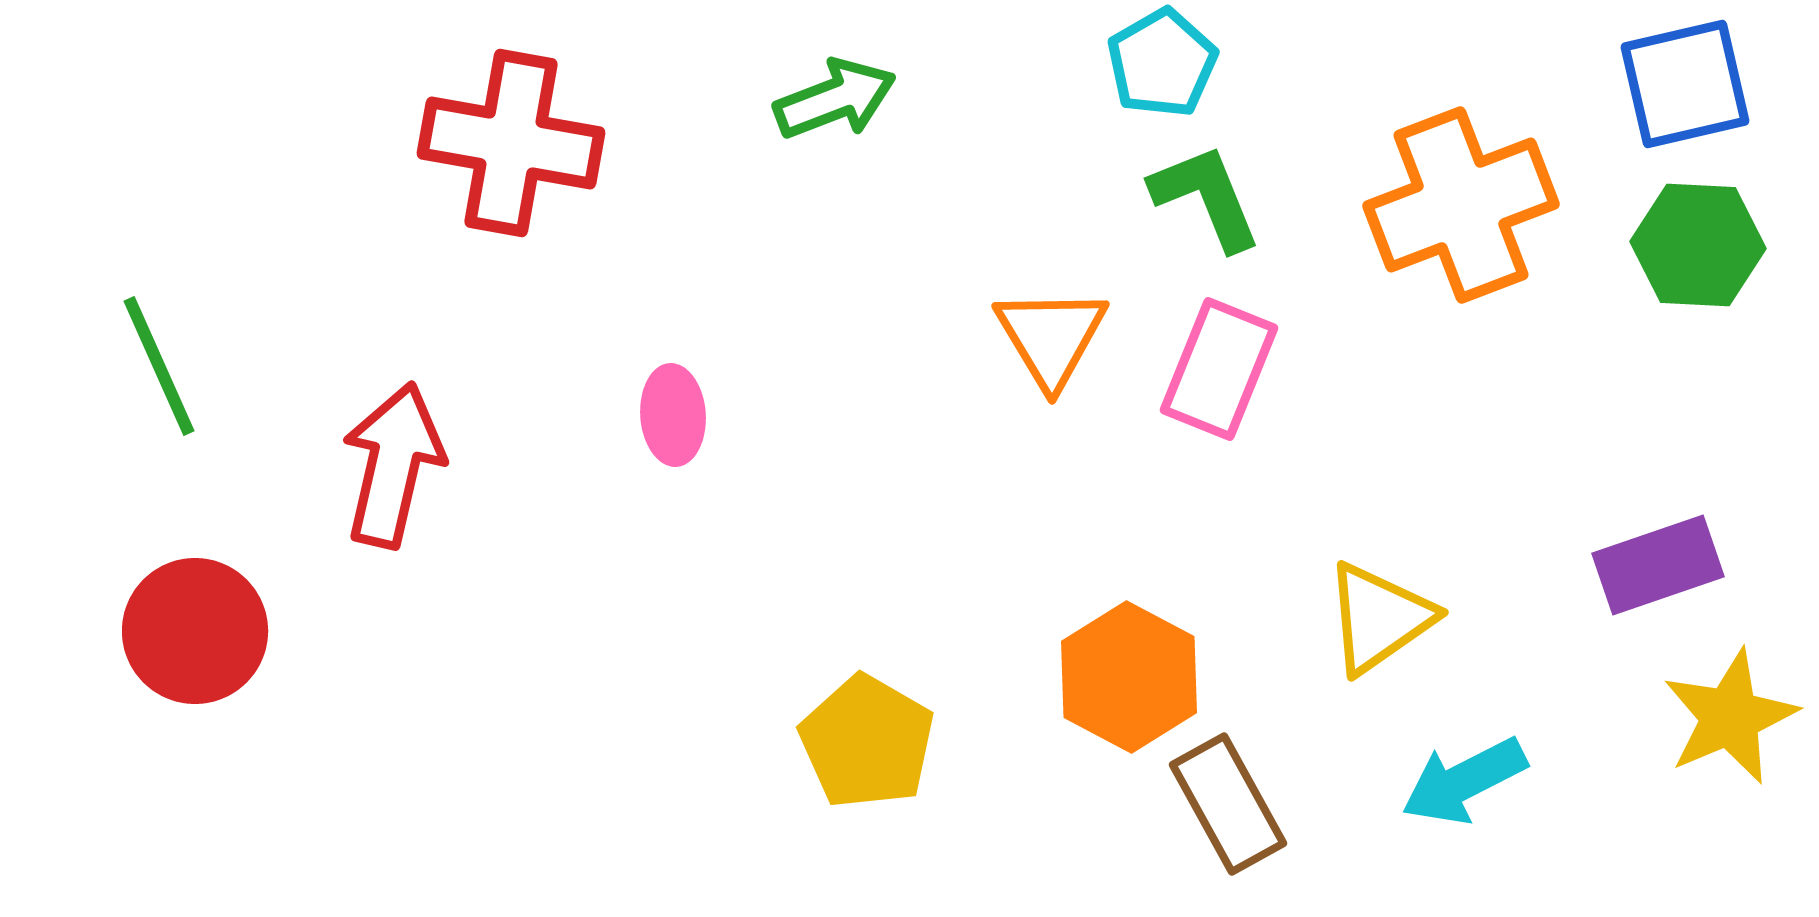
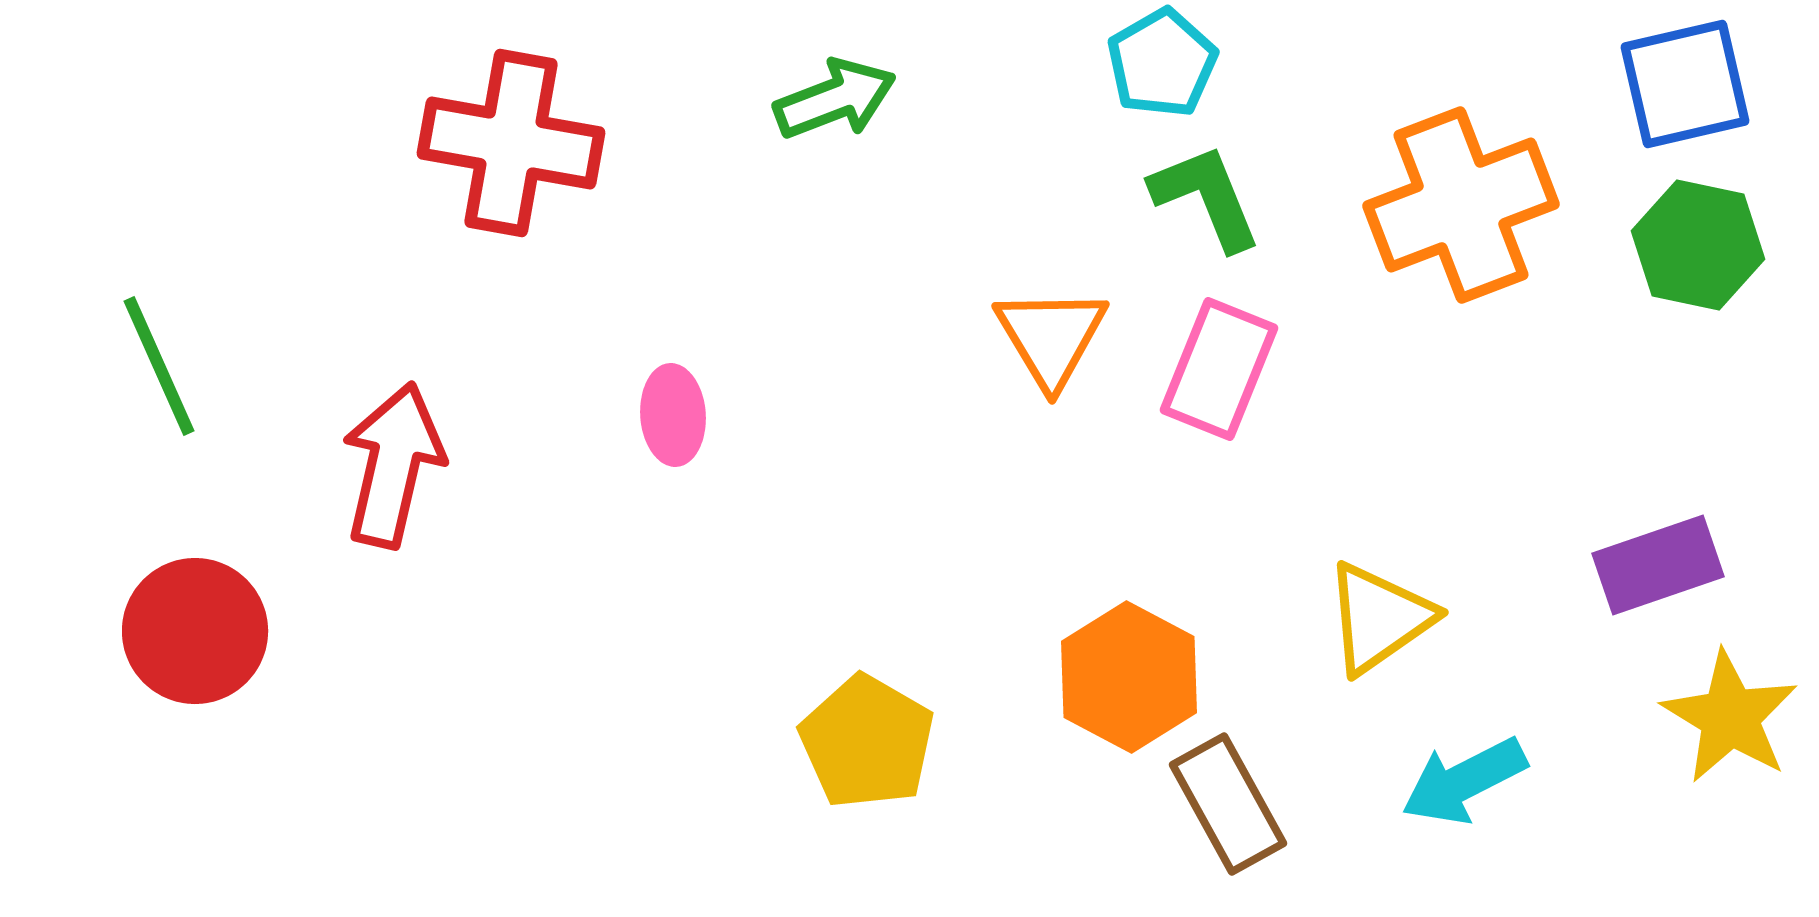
green hexagon: rotated 9 degrees clockwise
yellow star: rotated 18 degrees counterclockwise
